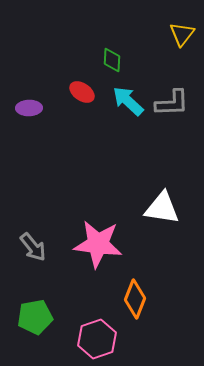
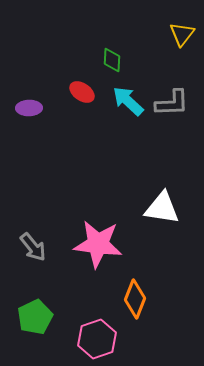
green pentagon: rotated 16 degrees counterclockwise
